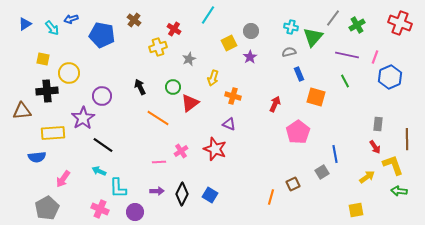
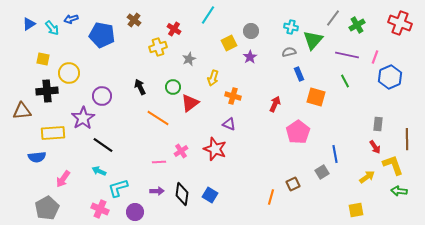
blue triangle at (25, 24): moved 4 px right
green triangle at (313, 37): moved 3 px down
cyan L-shape at (118, 188): rotated 75 degrees clockwise
black diamond at (182, 194): rotated 20 degrees counterclockwise
